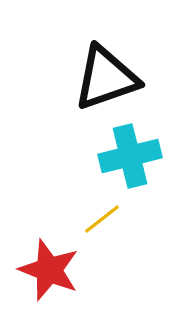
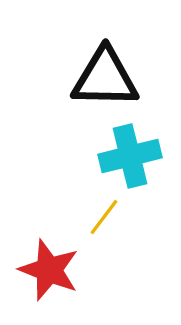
black triangle: moved 1 px left; rotated 20 degrees clockwise
yellow line: moved 2 px right, 2 px up; rotated 15 degrees counterclockwise
